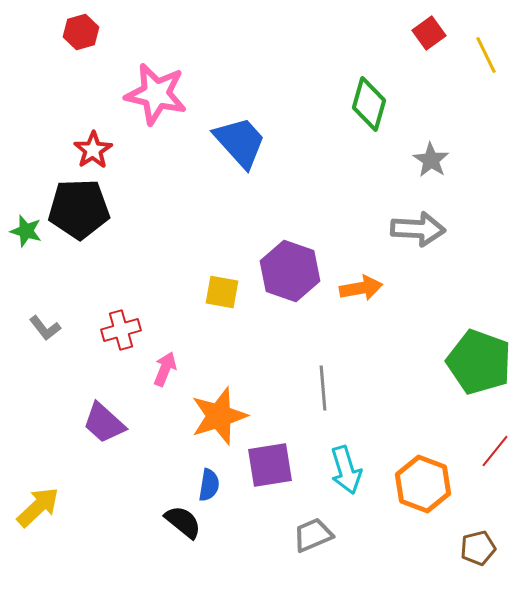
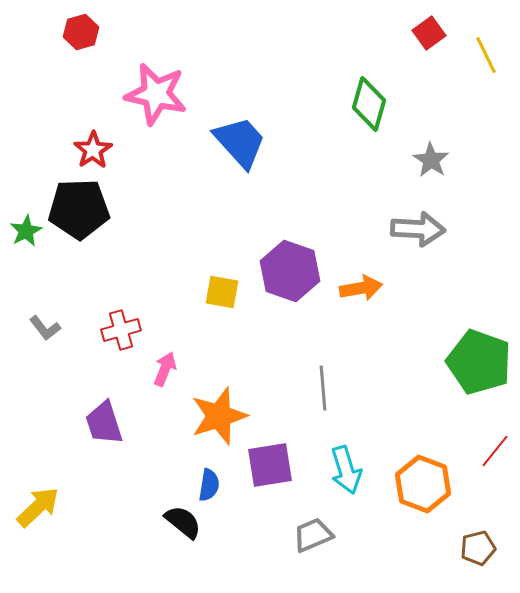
green star: rotated 28 degrees clockwise
purple trapezoid: rotated 30 degrees clockwise
